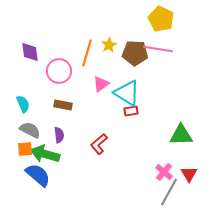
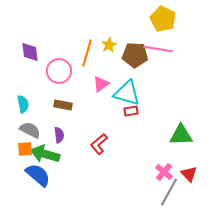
yellow pentagon: moved 2 px right
brown pentagon: moved 2 px down
cyan triangle: rotated 16 degrees counterclockwise
cyan semicircle: rotated 12 degrees clockwise
red triangle: rotated 12 degrees counterclockwise
